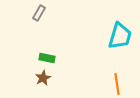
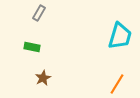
green rectangle: moved 15 px left, 11 px up
orange line: rotated 40 degrees clockwise
